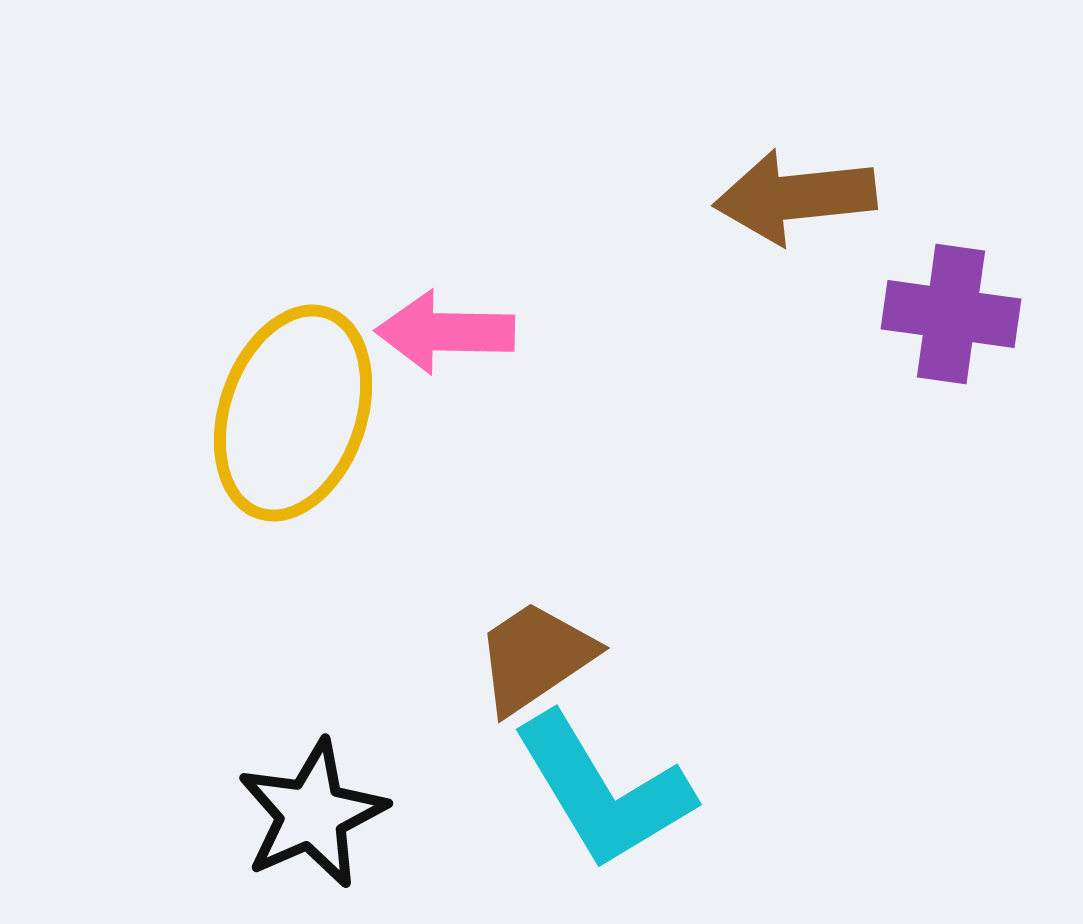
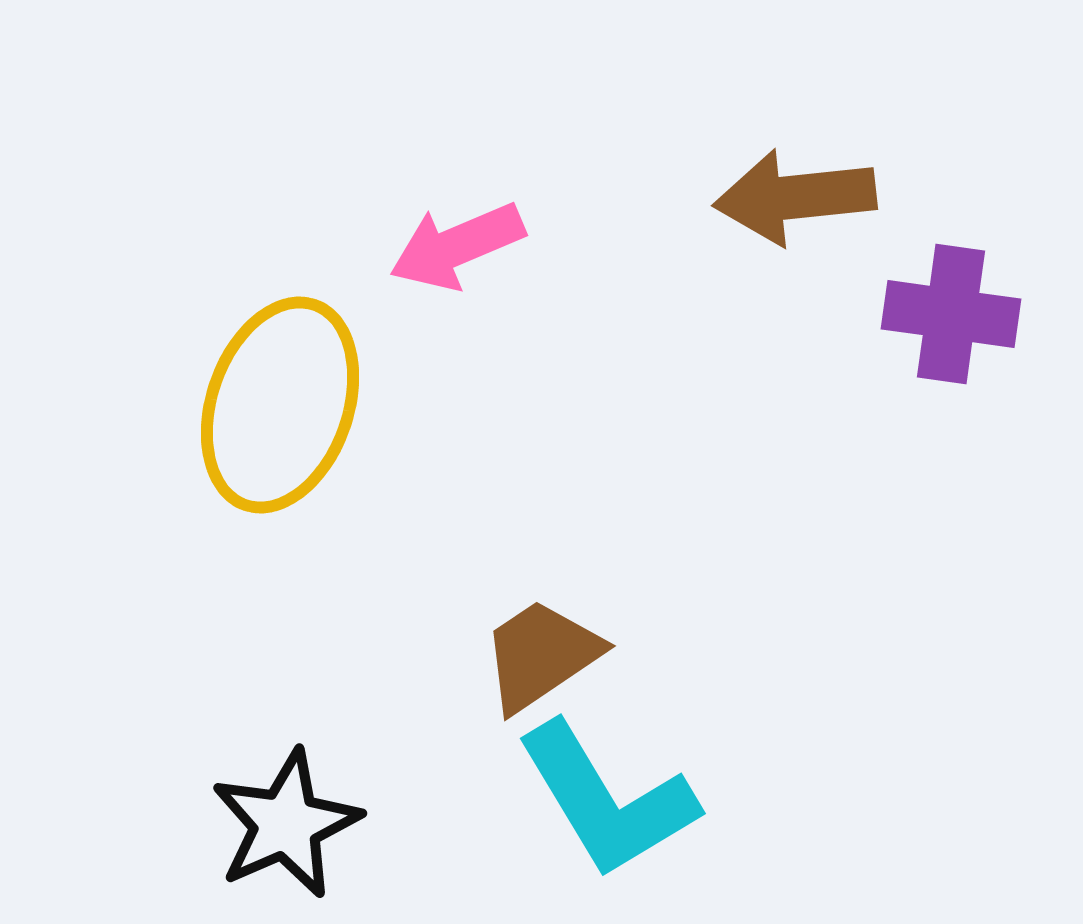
pink arrow: moved 12 px right, 86 px up; rotated 24 degrees counterclockwise
yellow ellipse: moved 13 px left, 8 px up
brown trapezoid: moved 6 px right, 2 px up
cyan L-shape: moved 4 px right, 9 px down
black star: moved 26 px left, 10 px down
